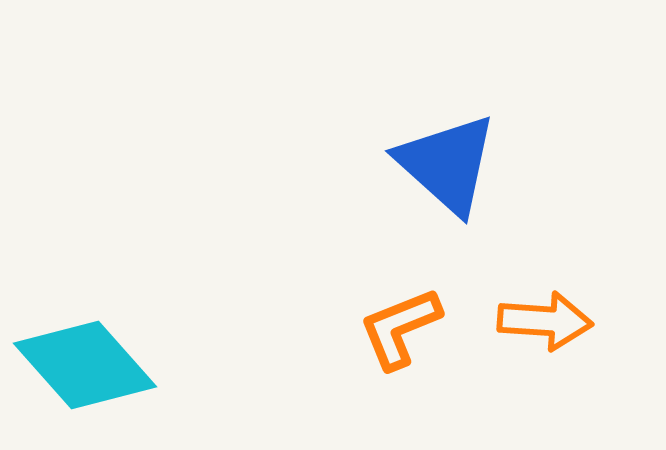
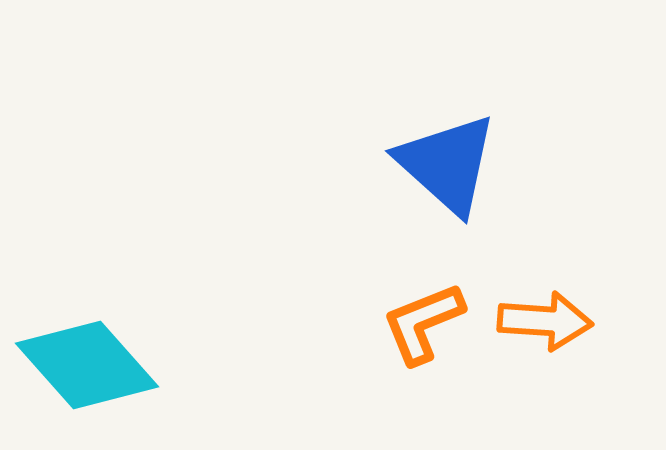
orange L-shape: moved 23 px right, 5 px up
cyan diamond: moved 2 px right
